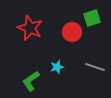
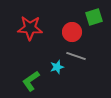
green square: moved 2 px right, 1 px up
red star: rotated 20 degrees counterclockwise
gray line: moved 19 px left, 11 px up
